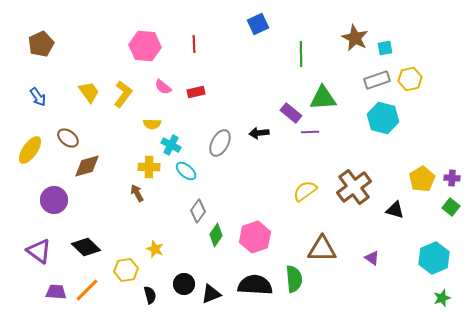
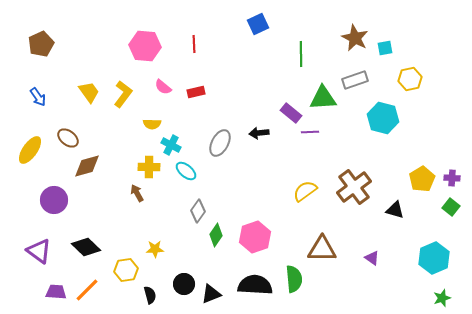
gray rectangle at (377, 80): moved 22 px left
yellow star at (155, 249): rotated 24 degrees counterclockwise
